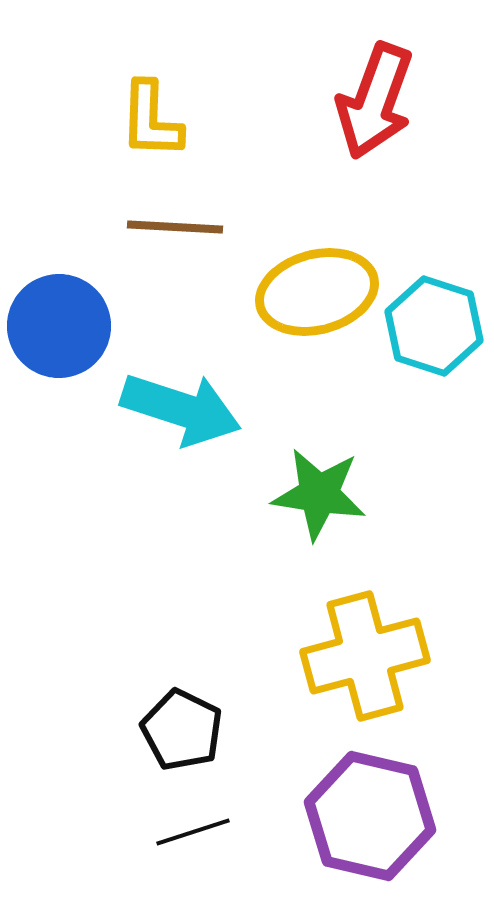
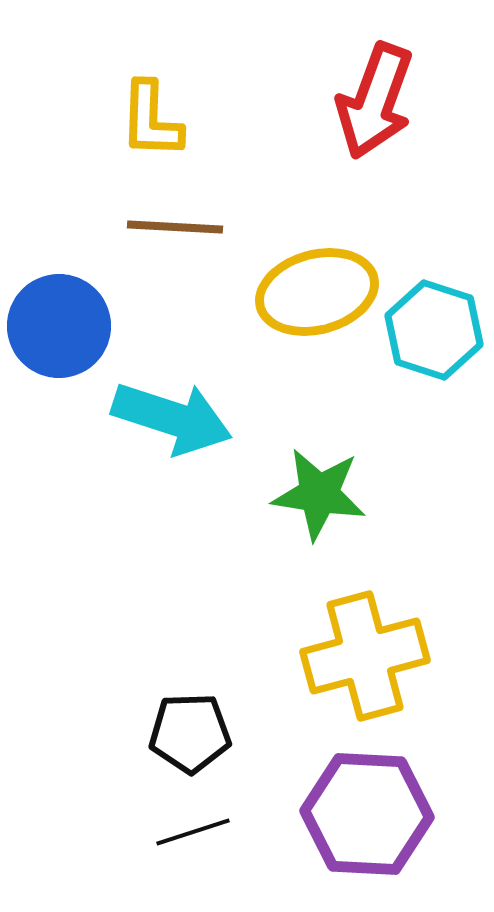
cyan hexagon: moved 4 px down
cyan arrow: moved 9 px left, 9 px down
black pentagon: moved 8 px right, 3 px down; rotated 28 degrees counterclockwise
purple hexagon: moved 3 px left, 2 px up; rotated 10 degrees counterclockwise
